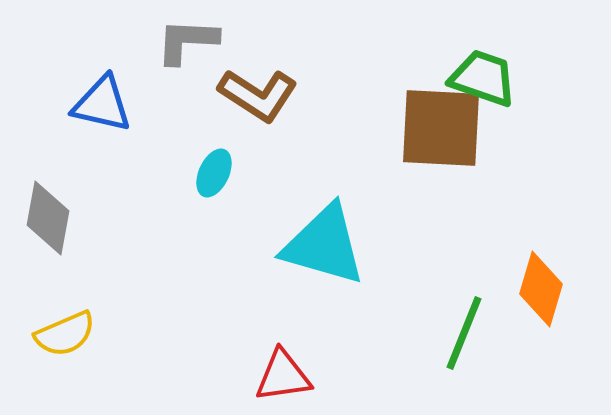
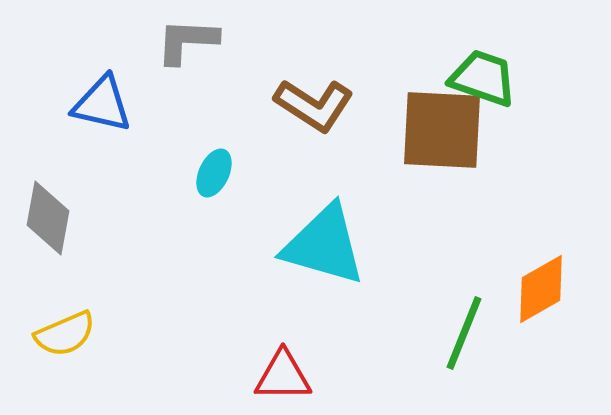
brown L-shape: moved 56 px right, 10 px down
brown square: moved 1 px right, 2 px down
orange diamond: rotated 44 degrees clockwise
red triangle: rotated 8 degrees clockwise
